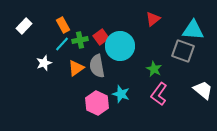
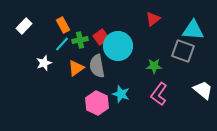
cyan circle: moved 2 px left
green star: moved 3 px up; rotated 28 degrees counterclockwise
